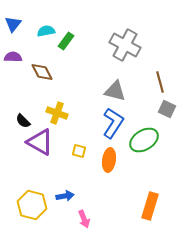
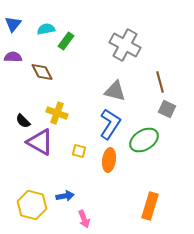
cyan semicircle: moved 2 px up
blue L-shape: moved 3 px left, 1 px down
